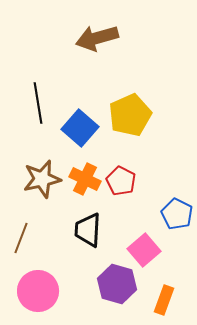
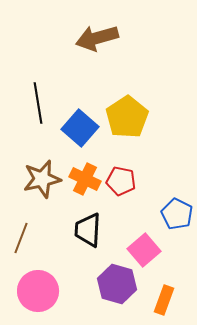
yellow pentagon: moved 3 px left, 2 px down; rotated 9 degrees counterclockwise
red pentagon: rotated 16 degrees counterclockwise
